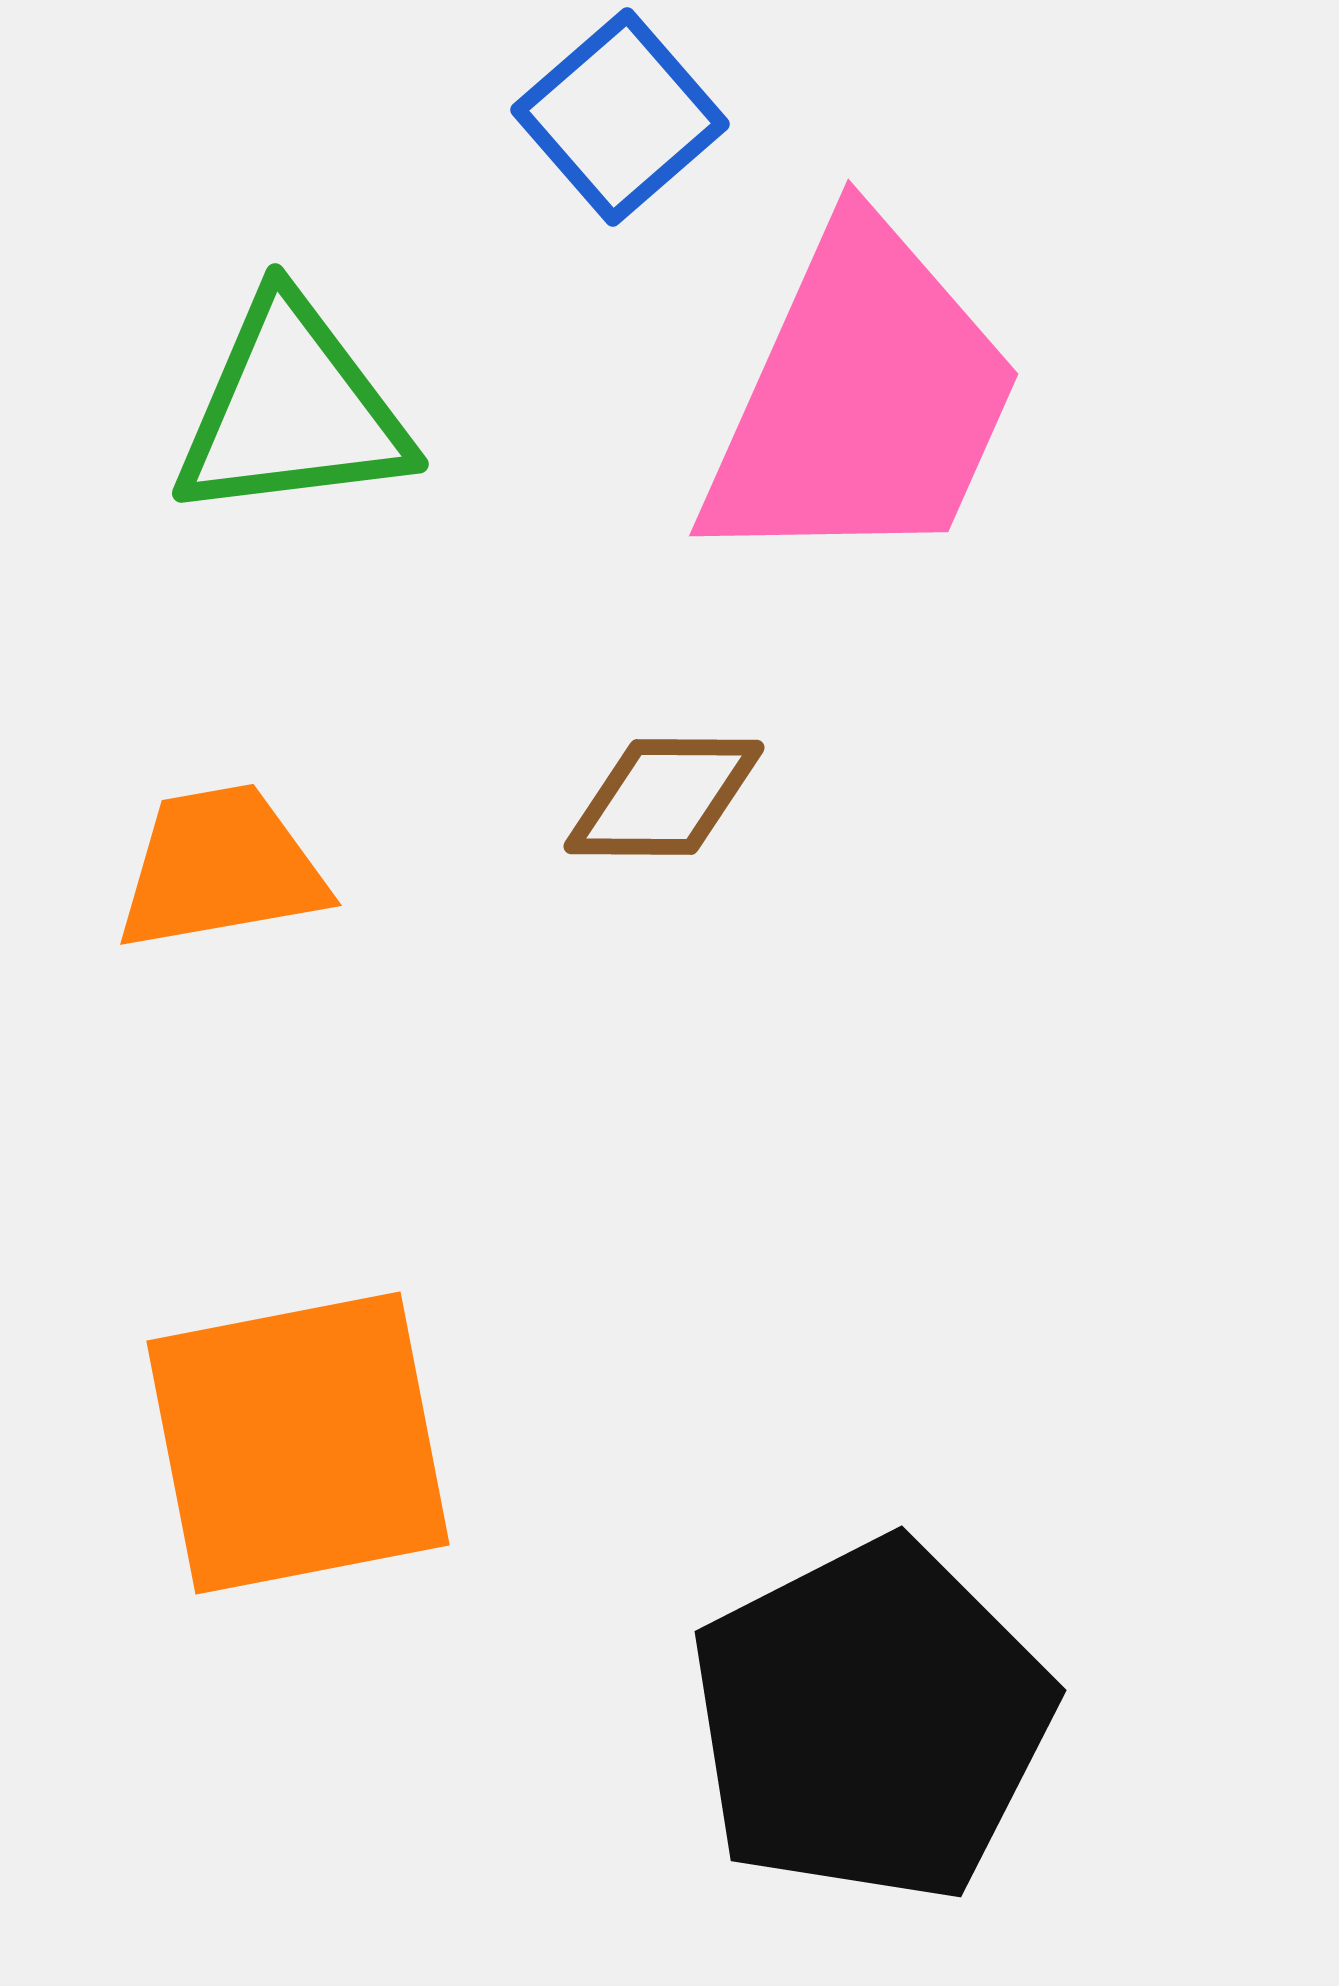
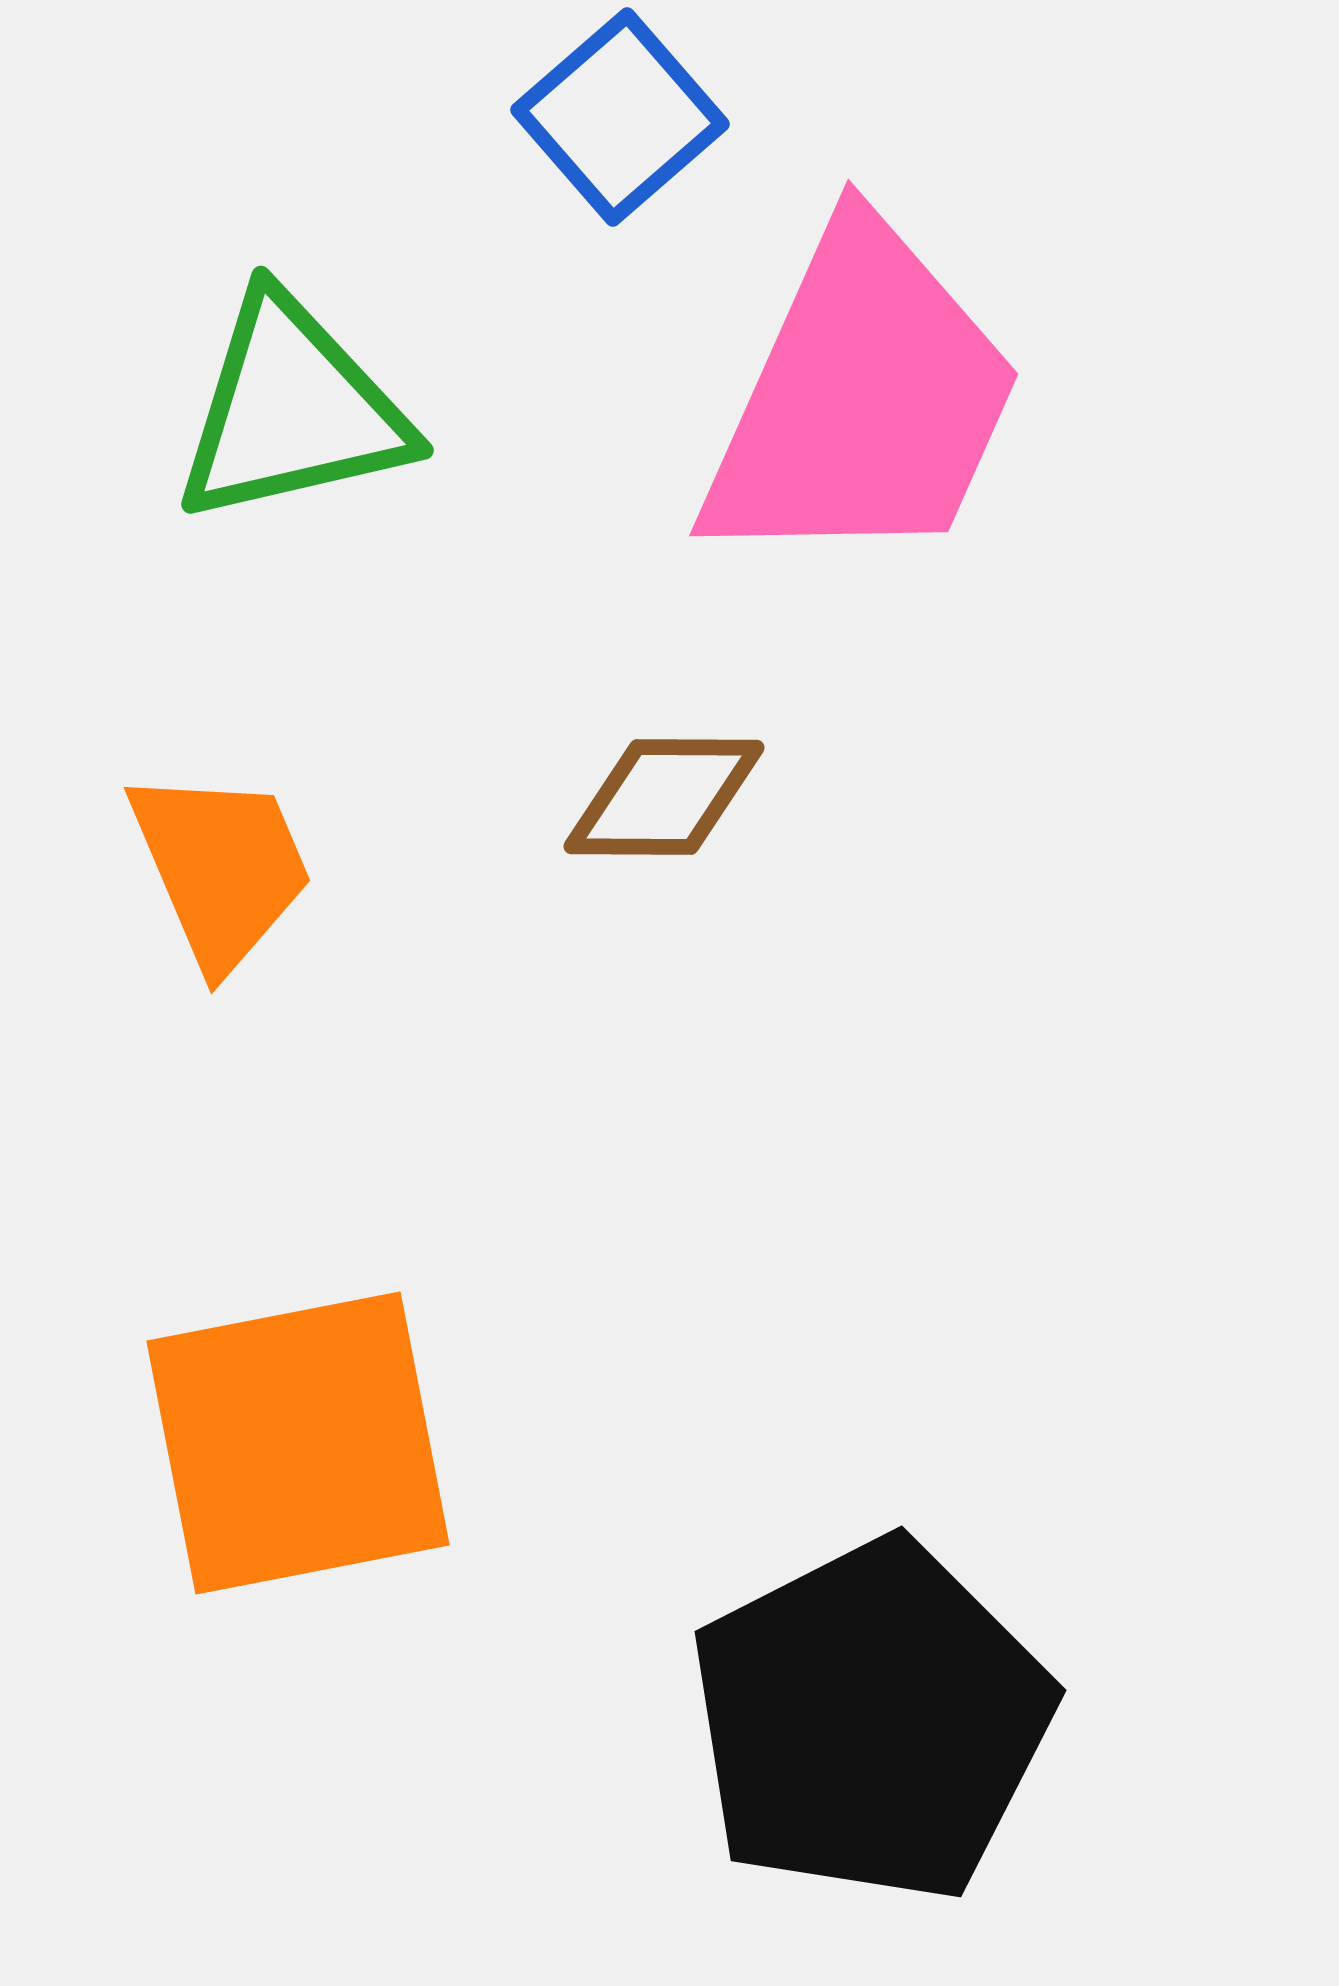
green triangle: rotated 6 degrees counterclockwise
orange trapezoid: rotated 77 degrees clockwise
